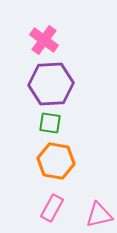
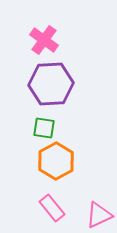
green square: moved 6 px left, 5 px down
orange hexagon: rotated 21 degrees clockwise
pink rectangle: rotated 68 degrees counterclockwise
pink triangle: rotated 12 degrees counterclockwise
